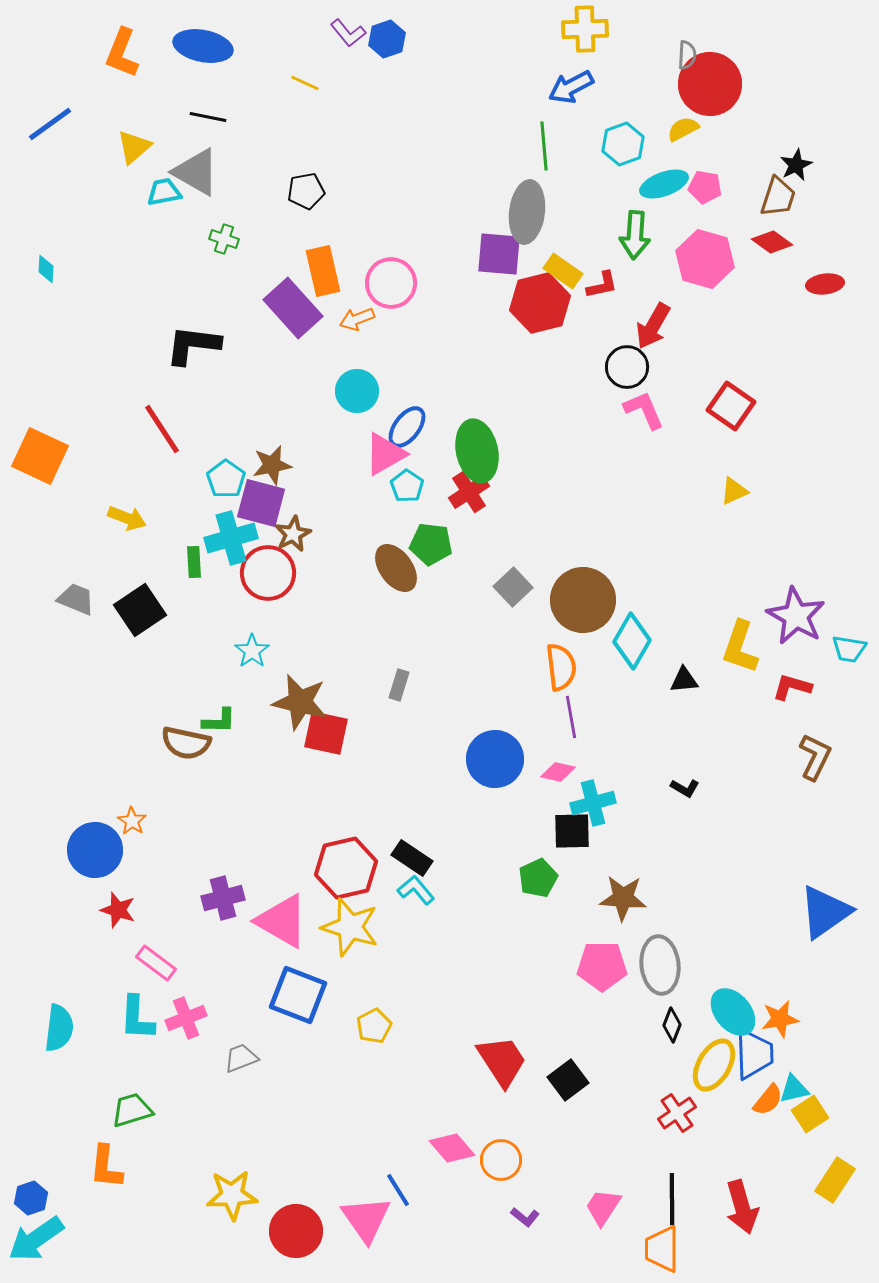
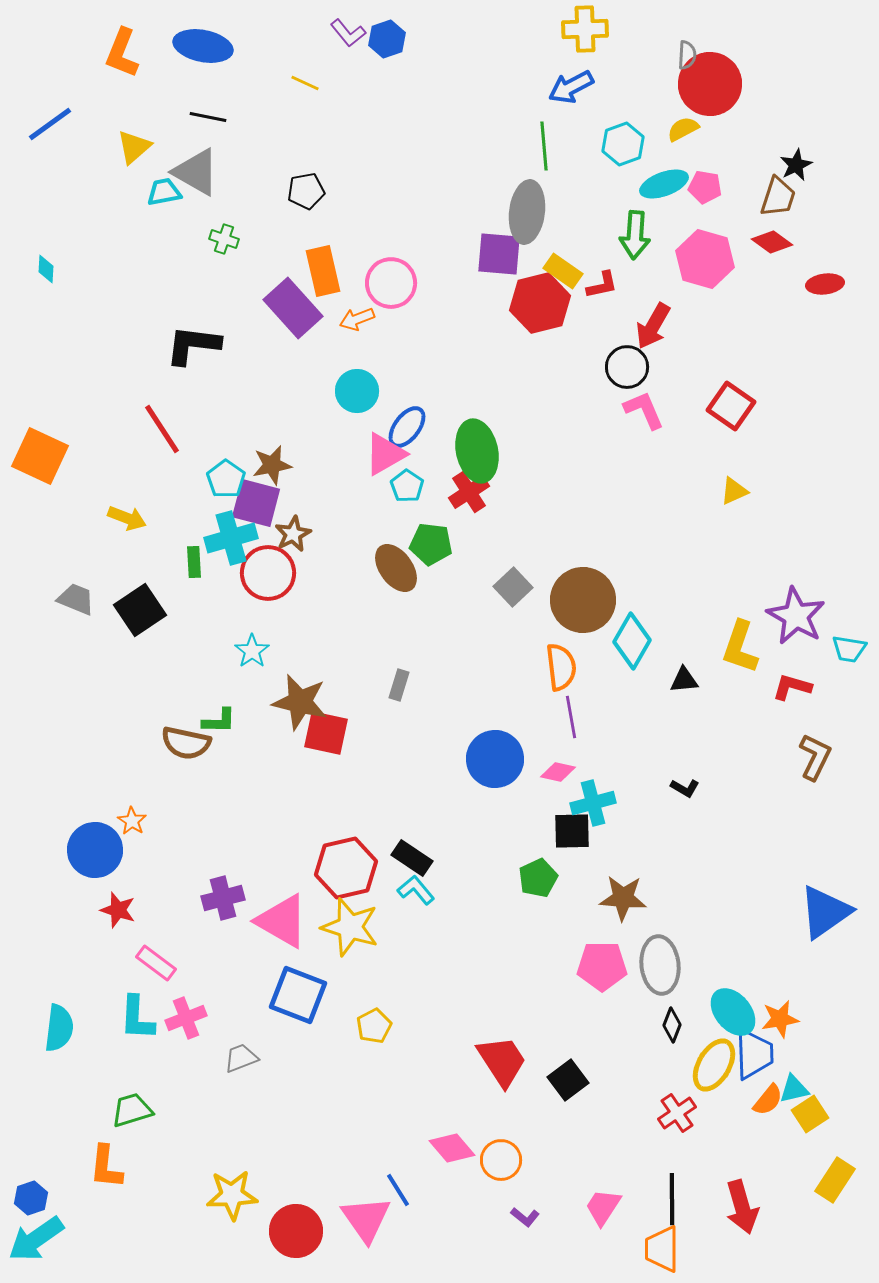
purple square at (261, 503): moved 5 px left
